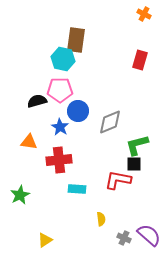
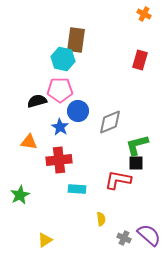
black square: moved 2 px right, 1 px up
